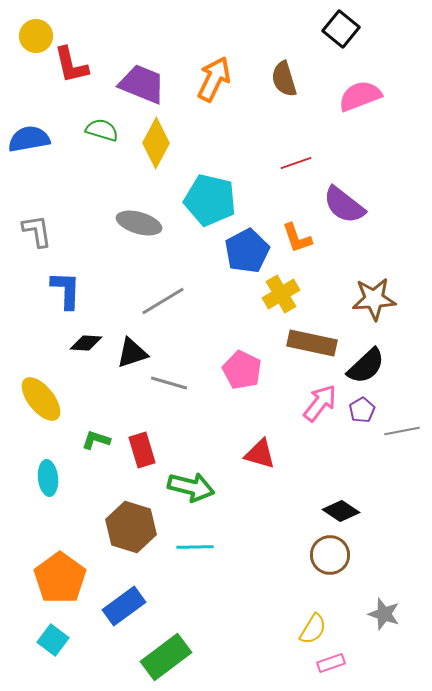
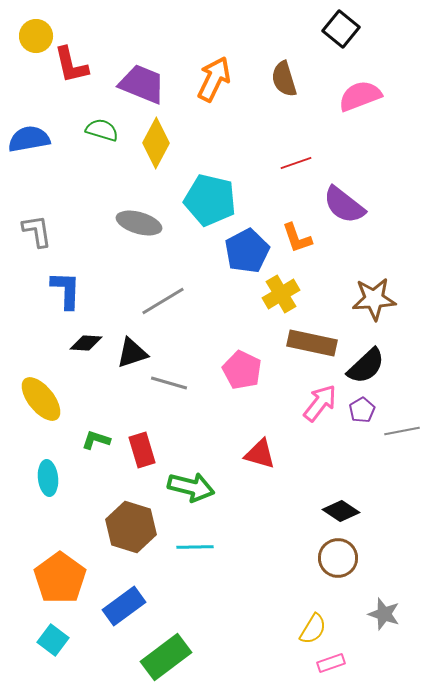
brown circle at (330, 555): moved 8 px right, 3 px down
